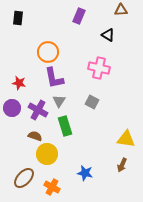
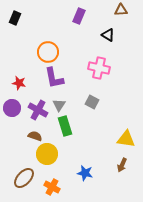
black rectangle: moved 3 px left; rotated 16 degrees clockwise
gray triangle: moved 4 px down
